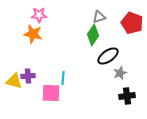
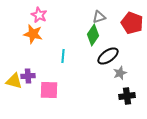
pink star: rotated 28 degrees clockwise
cyan line: moved 22 px up
pink square: moved 2 px left, 3 px up
